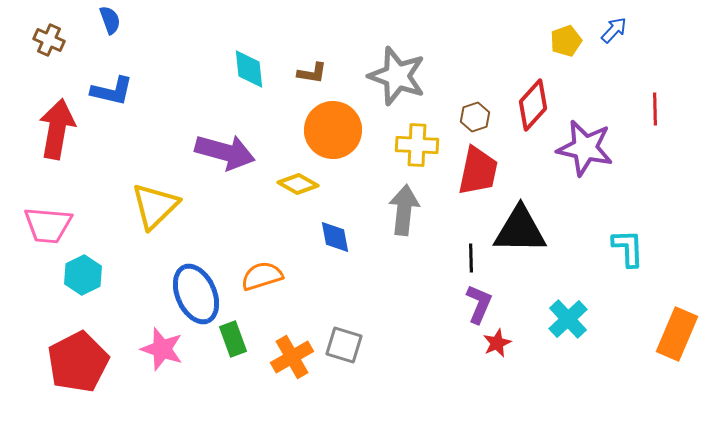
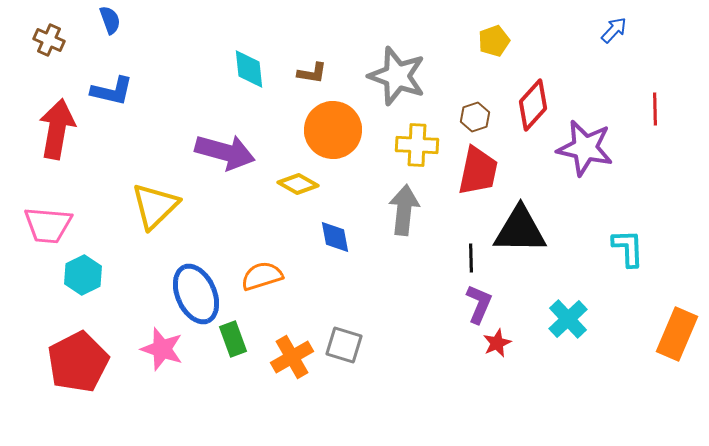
yellow pentagon: moved 72 px left
